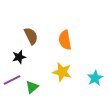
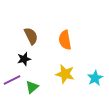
black star: moved 5 px right, 2 px down
yellow star: moved 3 px right, 2 px down
